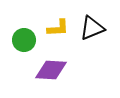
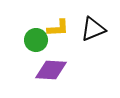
black triangle: moved 1 px right, 1 px down
green circle: moved 12 px right
